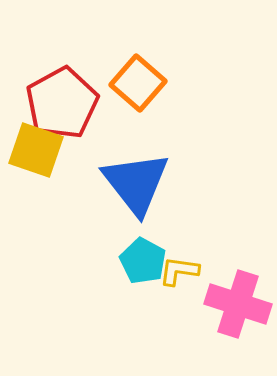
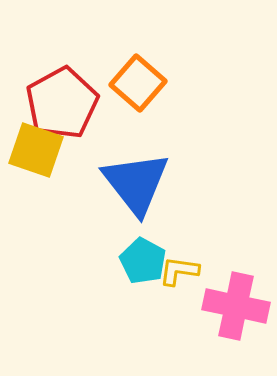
pink cross: moved 2 px left, 2 px down; rotated 6 degrees counterclockwise
